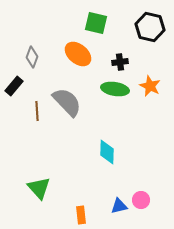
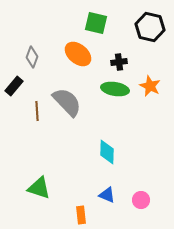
black cross: moved 1 px left
green triangle: rotated 30 degrees counterclockwise
blue triangle: moved 12 px left, 11 px up; rotated 36 degrees clockwise
